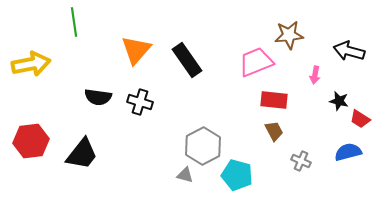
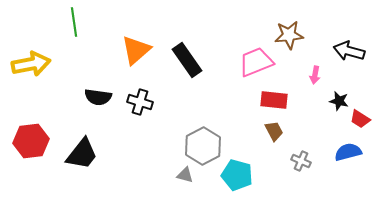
orange triangle: rotated 8 degrees clockwise
